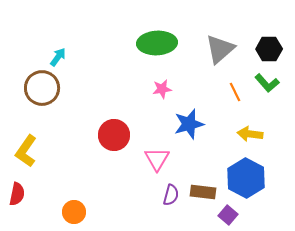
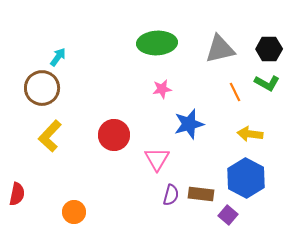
gray triangle: rotated 28 degrees clockwise
green L-shape: rotated 20 degrees counterclockwise
yellow L-shape: moved 24 px right, 15 px up; rotated 8 degrees clockwise
brown rectangle: moved 2 px left, 2 px down
